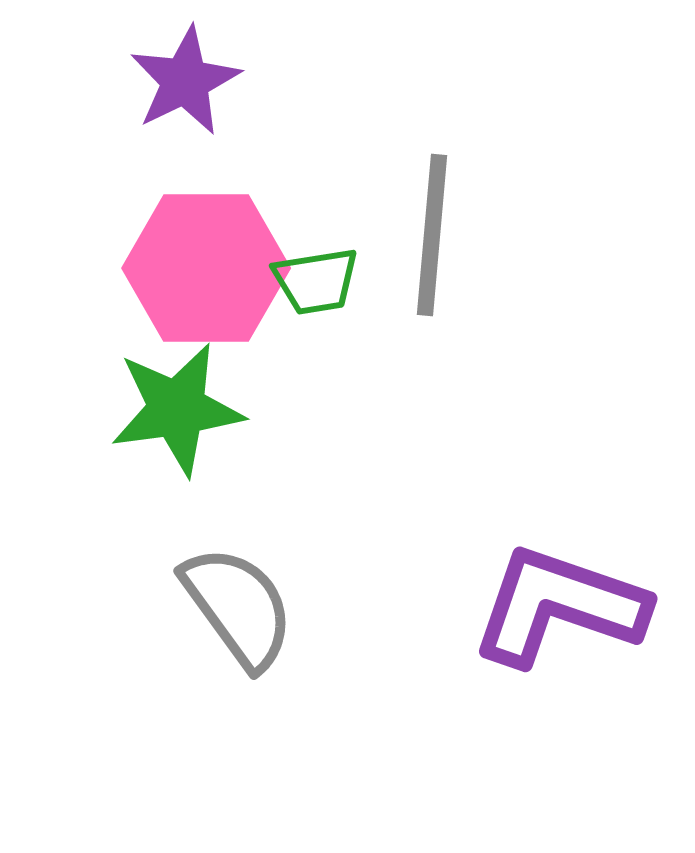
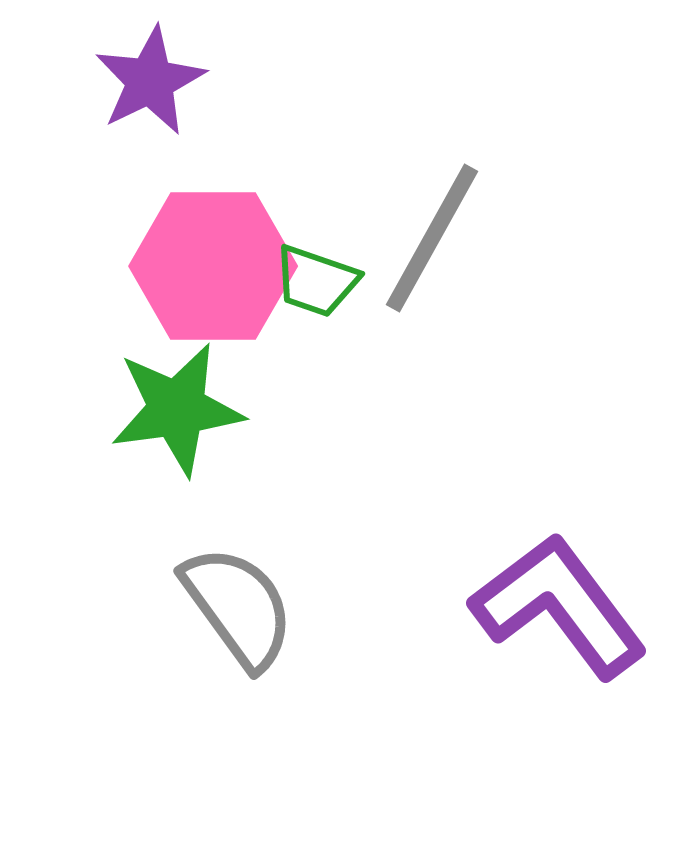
purple star: moved 35 px left
gray line: moved 3 px down; rotated 24 degrees clockwise
pink hexagon: moved 7 px right, 2 px up
green trapezoid: rotated 28 degrees clockwise
purple L-shape: rotated 34 degrees clockwise
